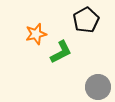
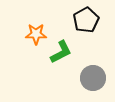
orange star: rotated 15 degrees clockwise
gray circle: moved 5 px left, 9 px up
